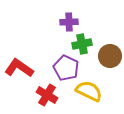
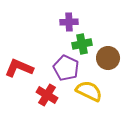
brown circle: moved 2 px left, 2 px down
red L-shape: rotated 12 degrees counterclockwise
